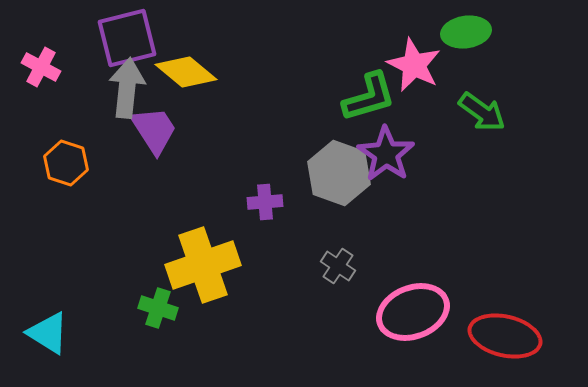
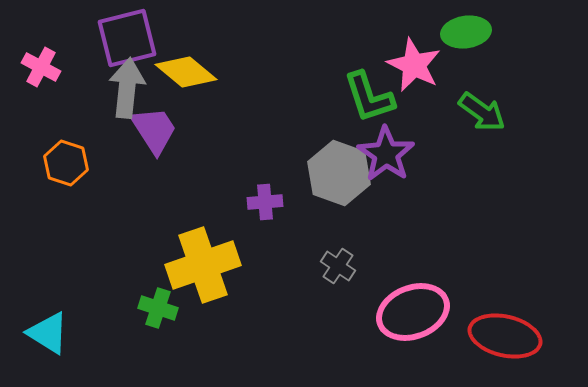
green L-shape: rotated 88 degrees clockwise
